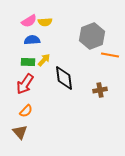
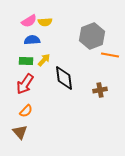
green rectangle: moved 2 px left, 1 px up
